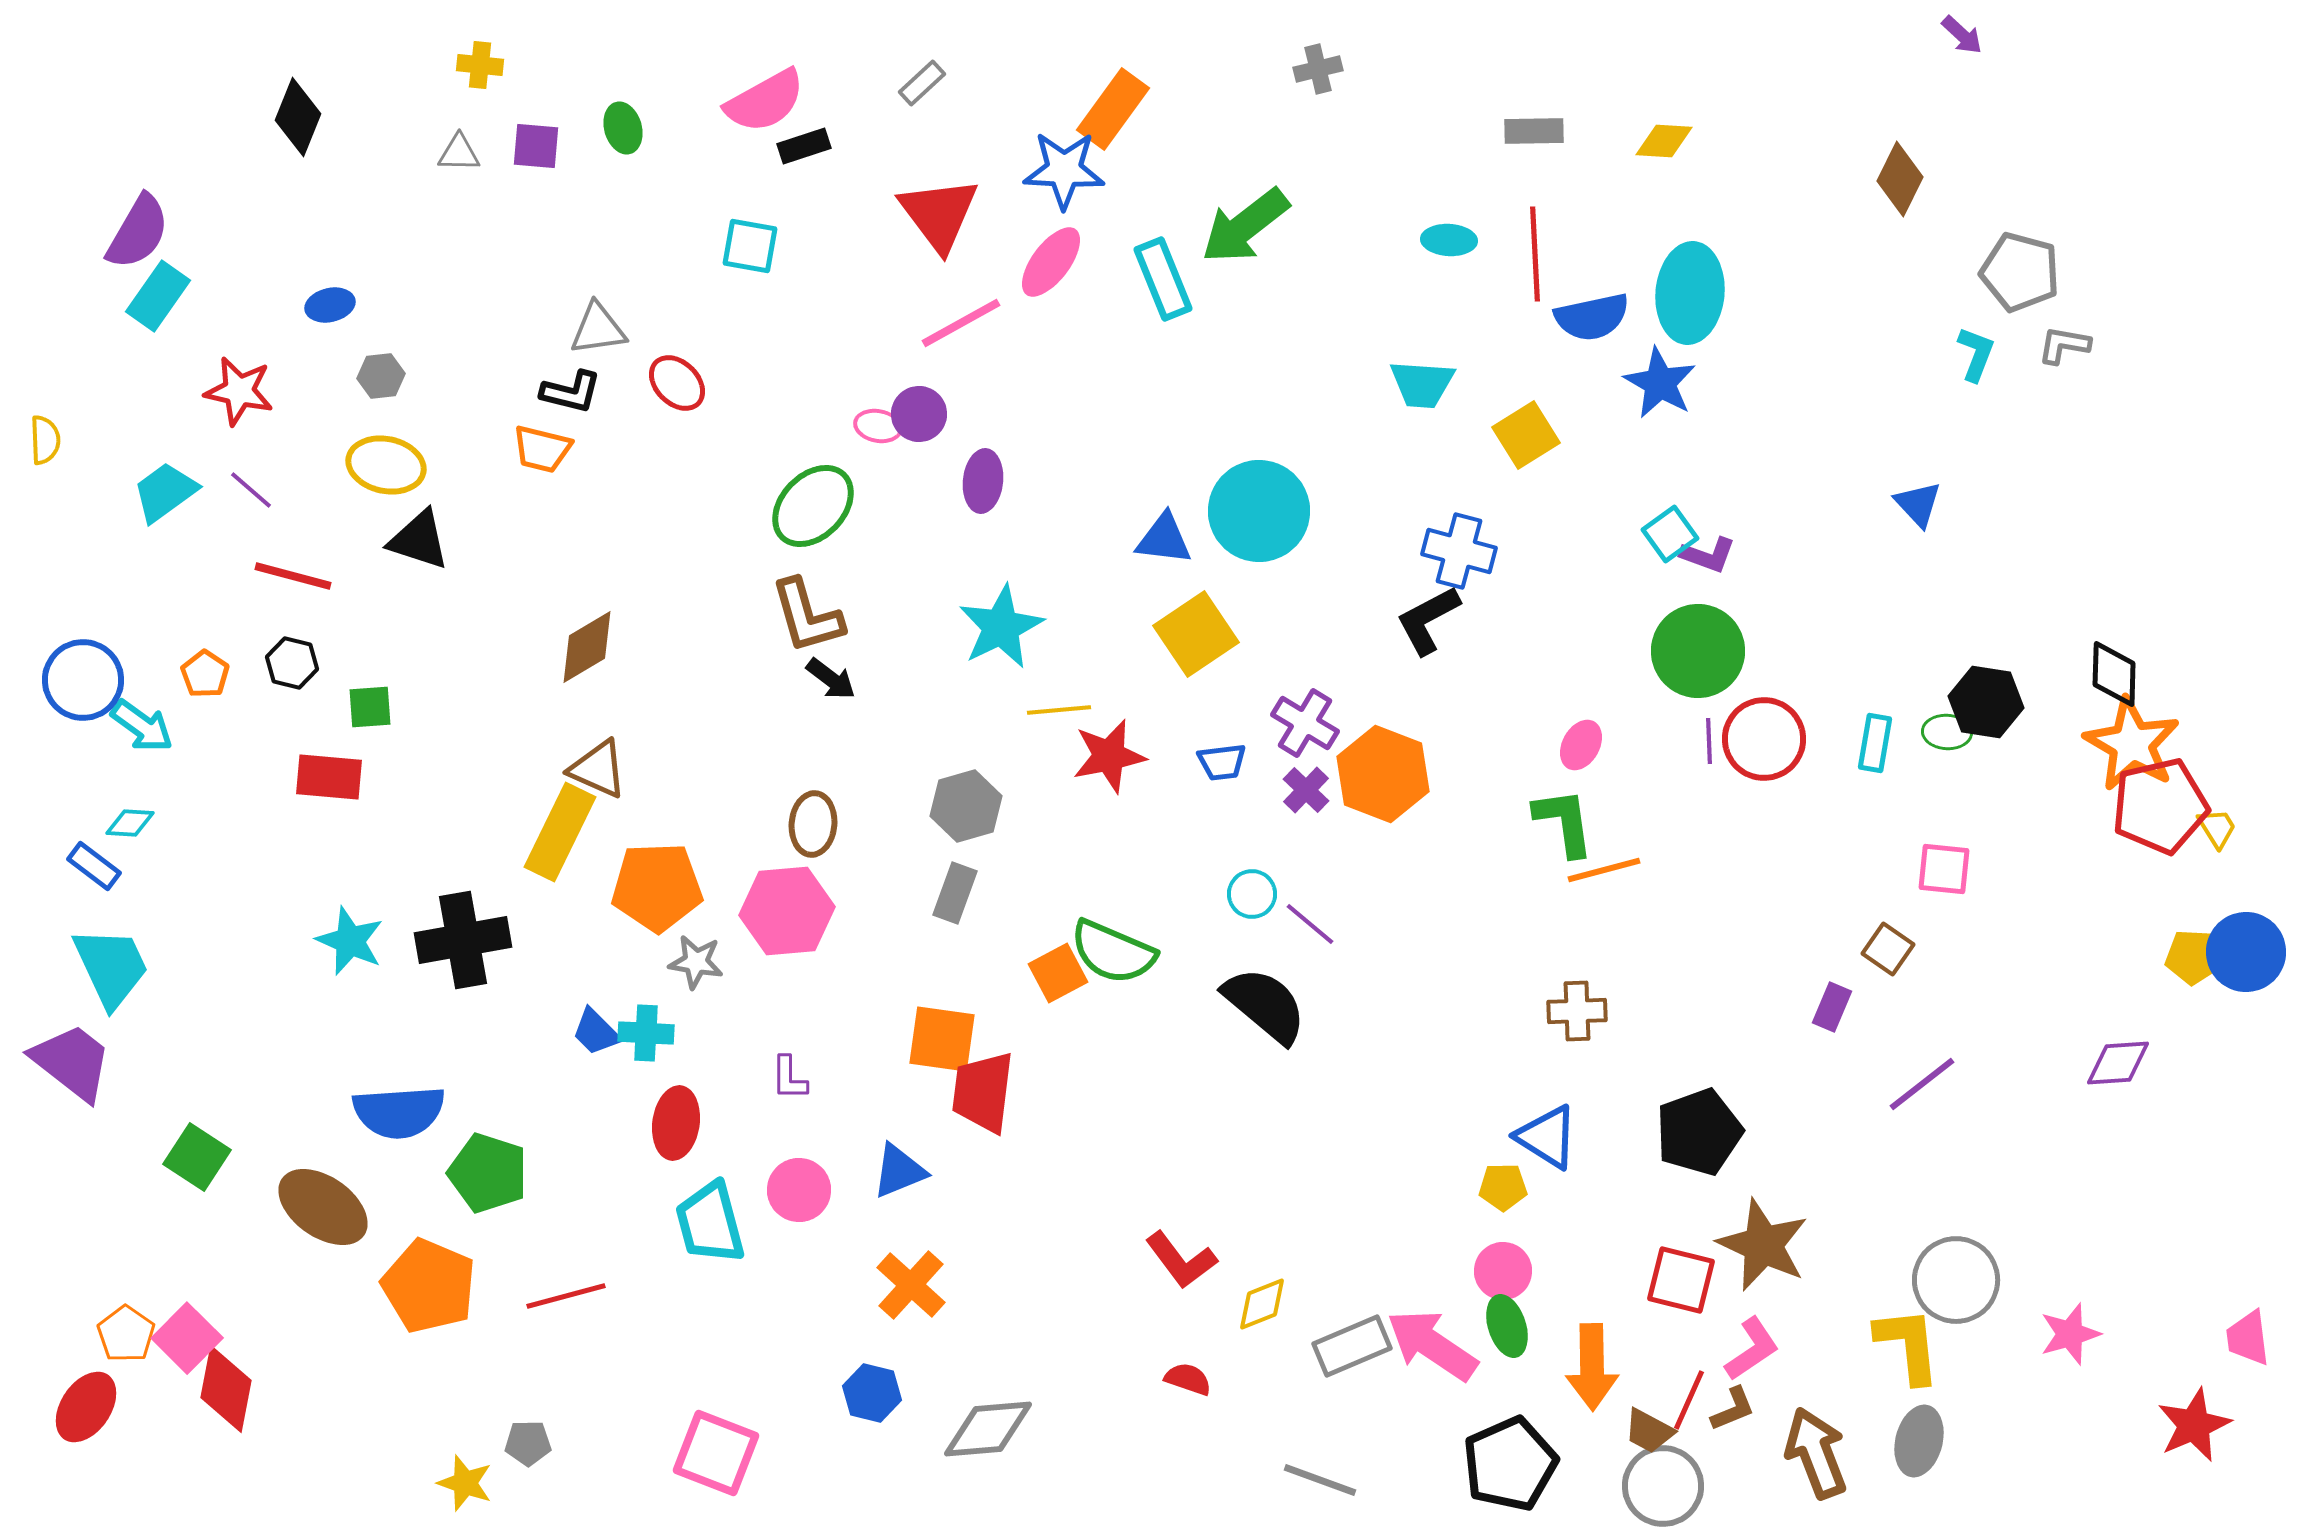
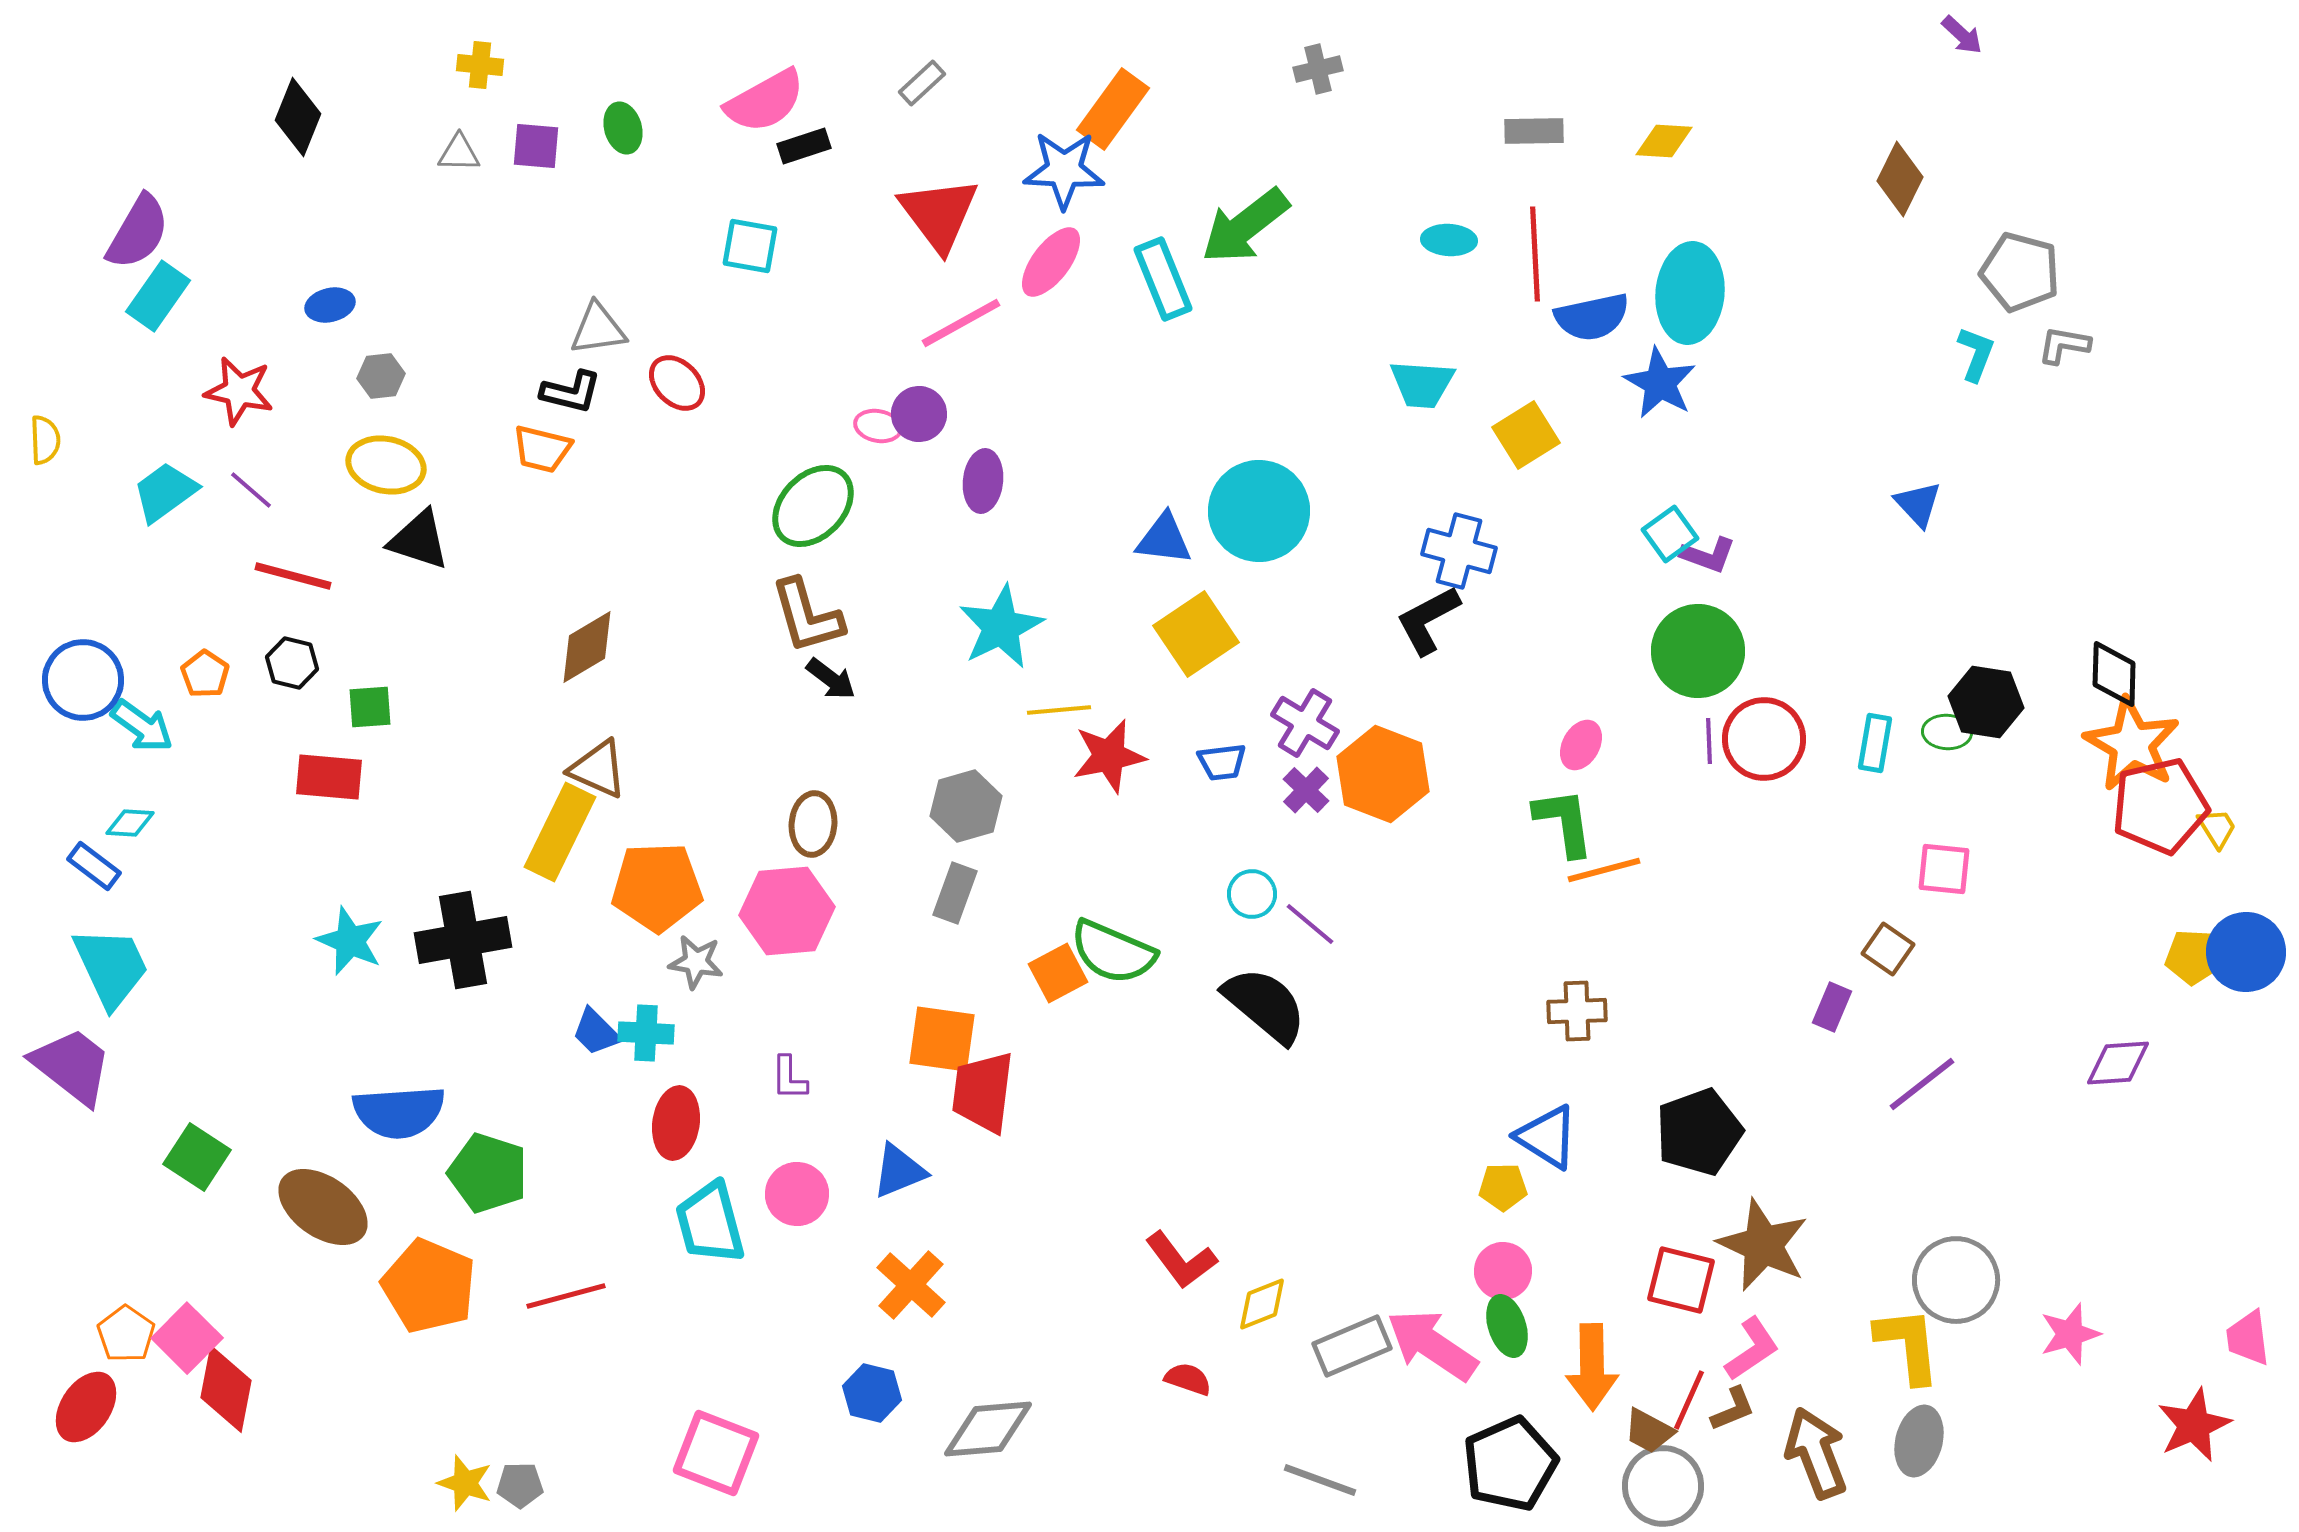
purple trapezoid at (72, 1062): moved 4 px down
pink circle at (799, 1190): moved 2 px left, 4 px down
gray pentagon at (528, 1443): moved 8 px left, 42 px down
